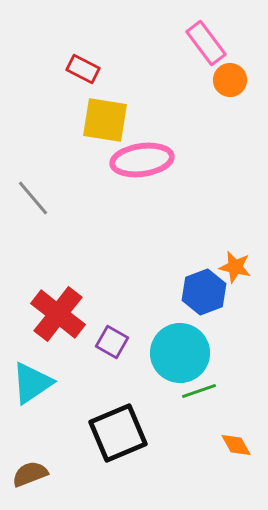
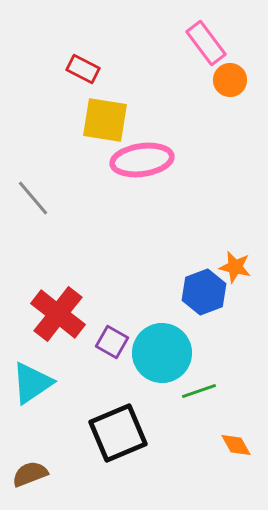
cyan circle: moved 18 px left
